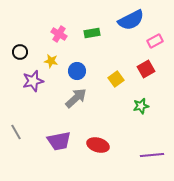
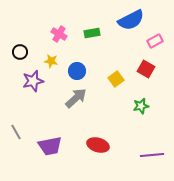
red square: rotated 30 degrees counterclockwise
purple trapezoid: moved 9 px left, 5 px down
